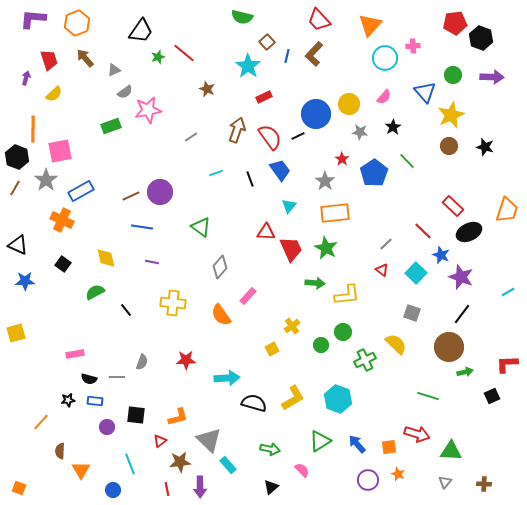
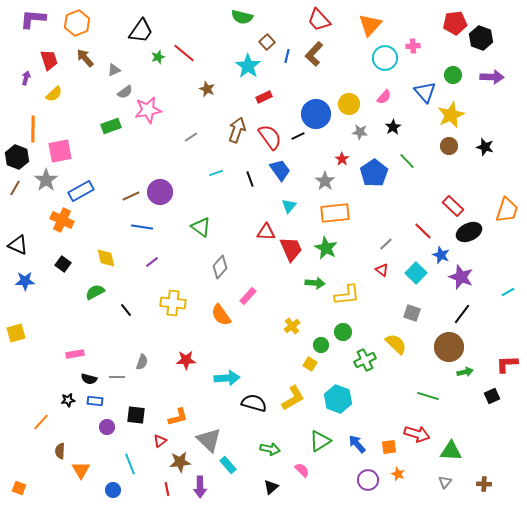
purple line at (152, 262): rotated 48 degrees counterclockwise
yellow square at (272, 349): moved 38 px right, 15 px down; rotated 32 degrees counterclockwise
